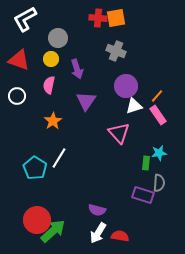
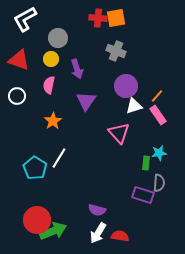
green arrow: rotated 20 degrees clockwise
